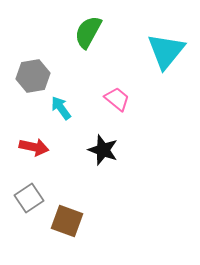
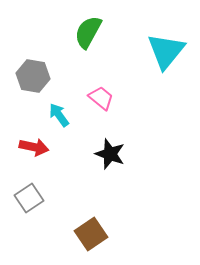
gray hexagon: rotated 20 degrees clockwise
pink trapezoid: moved 16 px left, 1 px up
cyan arrow: moved 2 px left, 7 px down
black star: moved 7 px right, 4 px down
brown square: moved 24 px right, 13 px down; rotated 36 degrees clockwise
